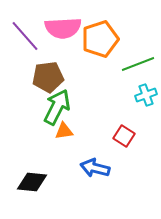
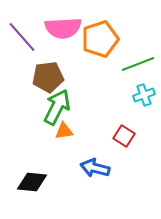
purple line: moved 3 px left, 1 px down
cyan cross: moved 2 px left
